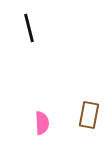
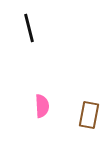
pink semicircle: moved 17 px up
